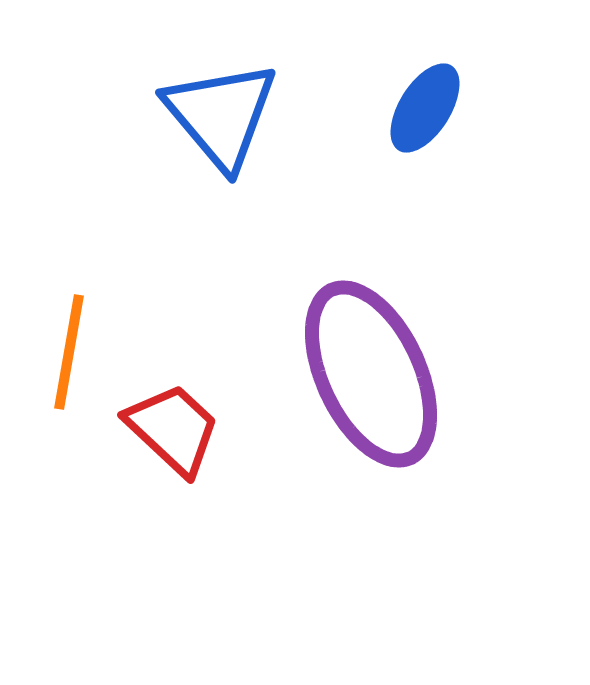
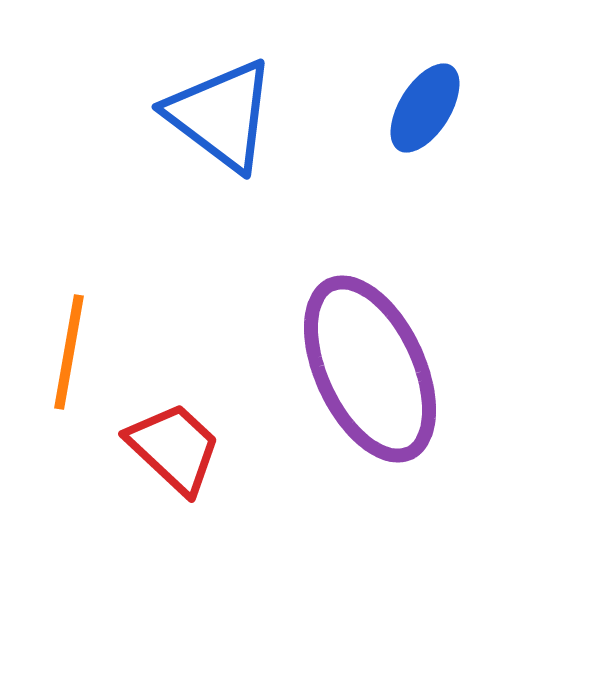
blue triangle: rotated 13 degrees counterclockwise
purple ellipse: moved 1 px left, 5 px up
red trapezoid: moved 1 px right, 19 px down
